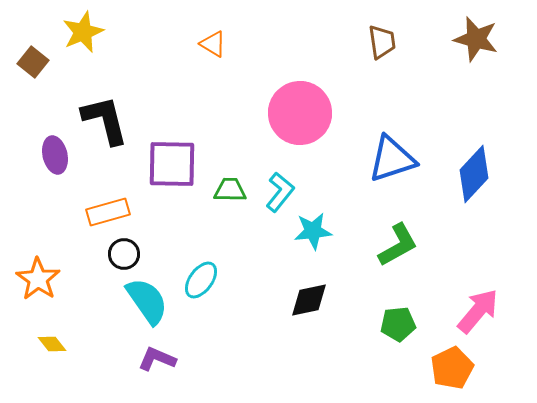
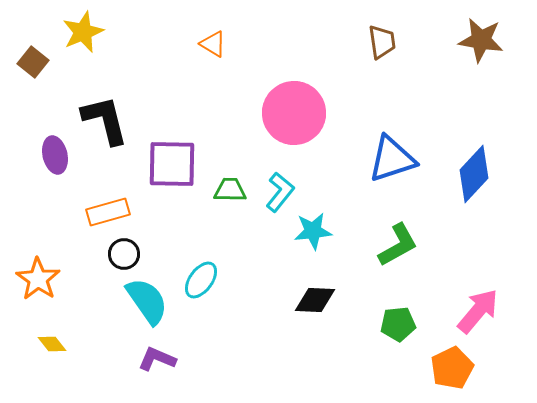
brown star: moved 5 px right, 1 px down; rotated 6 degrees counterclockwise
pink circle: moved 6 px left
black diamond: moved 6 px right; rotated 15 degrees clockwise
